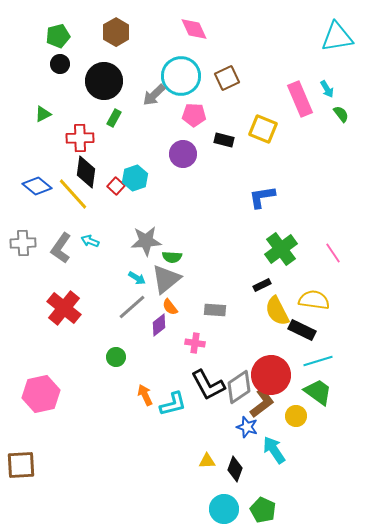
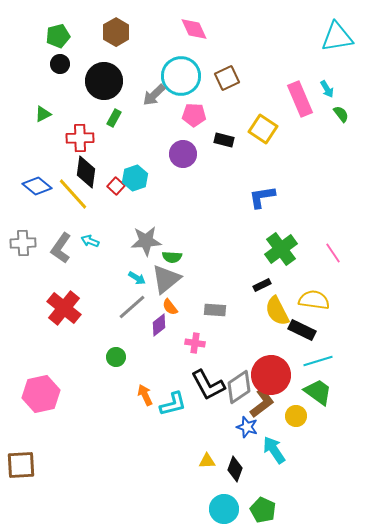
yellow square at (263, 129): rotated 12 degrees clockwise
